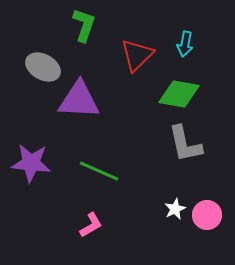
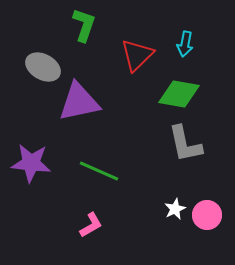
purple triangle: moved 2 px down; rotated 15 degrees counterclockwise
